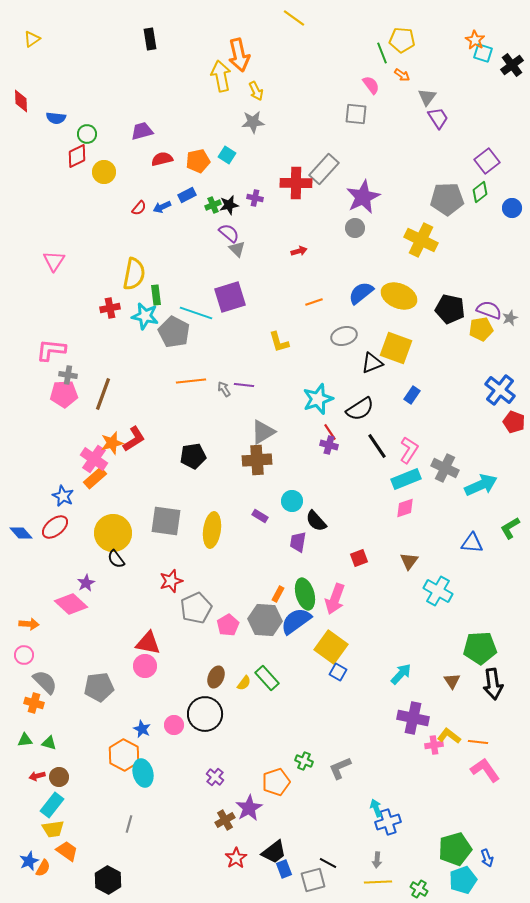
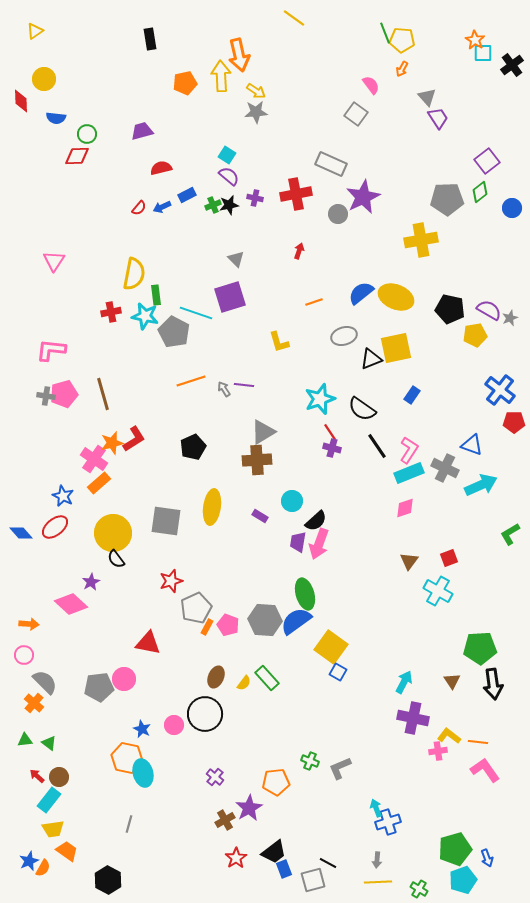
yellow triangle at (32, 39): moved 3 px right, 8 px up
green line at (382, 53): moved 3 px right, 20 px up
cyan square at (483, 53): rotated 18 degrees counterclockwise
orange arrow at (402, 75): moved 6 px up; rotated 84 degrees clockwise
yellow arrow at (221, 76): rotated 8 degrees clockwise
yellow arrow at (256, 91): rotated 30 degrees counterclockwise
gray triangle at (427, 97): rotated 18 degrees counterclockwise
gray square at (356, 114): rotated 30 degrees clockwise
gray star at (253, 122): moved 3 px right, 10 px up
red diamond at (77, 156): rotated 25 degrees clockwise
red semicircle at (162, 159): moved 1 px left, 9 px down
orange pentagon at (198, 161): moved 13 px left, 78 px up
gray rectangle at (324, 169): moved 7 px right, 5 px up; rotated 72 degrees clockwise
yellow circle at (104, 172): moved 60 px left, 93 px up
red cross at (296, 183): moved 11 px down; rotated 12 degrees counterclockwise
gray circle at (355, 228): moved 17 px left, 14 px up
purple semicircle at (229, 233): moved 57 px up
yellow cross at (421, 240): rotated 36 degrees counterclockwise
gray triangle at (237, 249): moved 1 px left, 10 px down
red arrow at (299, 251): rotated 56 degrees counterclockwise
yellow ellipse at (399, 296): moved 3 px left, 1 px down
red cross at (110, 308): moved 1 px right, 4 px down
purple semicircle at (489, 310): rotated 10 degrees clockwise
yellow pentagon at (481, 329): moved 6 px left, 6 px down
yellow square at (396, 348): rotated 32 degrees counterclockwise
black triangle at (372, 363): moved 1 px left, 4 px up
gray cross at (68, 375): moved 22 px left, 21 px down
orange line at (191, 381): rotated 12 degrees counterclockwise
pink pentagon at (64, 394): rotated 12 degrees counterclockwise
brown line at (103, 394): rotated 36 degrees counterclockwise
cyan star at (318, 399): moved 2 px right
black semicircle at (360, 409): moved 2 px right; rotated 68 degrees clockwise
red pentagon at (514, 422): rotated 20 degrees counterclockwise
purple cross at (329, 445): moved 3 px right, 3 px down
black pentagon at (193, 456): moved 9 px up; rotated 15 degrees counterclockwise
orange rectangle at (95, 478): moved 4 px right, 5 px down
cyan rectangle at (406, 479): moved 3 px right, 6 px up
black semicircle at (316, 521): rotated 90 degrees counterclockwise
green L-shape at (510, 528): moved 6 px down
yellow ellipse at (212, 530): moved 23 px up
blue triangle at (472, 543): moved 98 px up; rotated 15 degrees clockwise
red square at (359, 558): moved 90 px right
purple star at (86, 583): moved 5 px right, 1 px up
orange rectangle at (278, 594): moved 71 px left, 33 px down
pink arrow at (335, 599): moved 16 px left, 55 px up
pink pentagon at (228, 625): rotated 20 degrees counterclockwise
pink circle at (145, 666): moved 21 px left, 13 px down
cyan arrow at (401, 674): moved 3 px right, 8 px down; rotated 15 degrees counterclockwise
orange cross at (34, 703): rotated 24 degrees clockwise
green triangle at (49, 743): rotated 21 degrees clockwise
pink cross at (434, 745): moved 4 px right, 6 px down
orange hexagon at (124, 755): moved 3 px right, 3 px down; rotated 16 degrees counterclockwise
green cross at (304, 761): moved 6 px right
red arrow at (37, 776): rotated 56 degrees clockwise
orange pentagon at (276, 782): rotated 12 degrees clockwise
cyan rectangle at (52, 805): moved 3 px left, 5 px up
